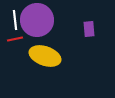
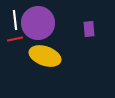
purple circle: moved 1 px right, 3 px down
